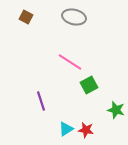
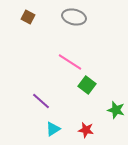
brown square: moved 2 px right
green square: moved 2 px left; rotated 24 degrees counterclockwise
purple line: rotated 30 degrees counterclockwise
cyan triangle: moved 13 px left
